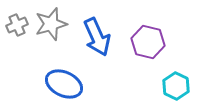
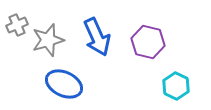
gray star: moved 3 px left, 16 px down
